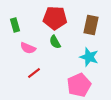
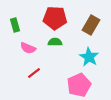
brown rectangle: rotated 18 degrees clockwise
green semicircle: rotated 120 degrees clockwise
cyan star: rotated 12 degrees clockwise
